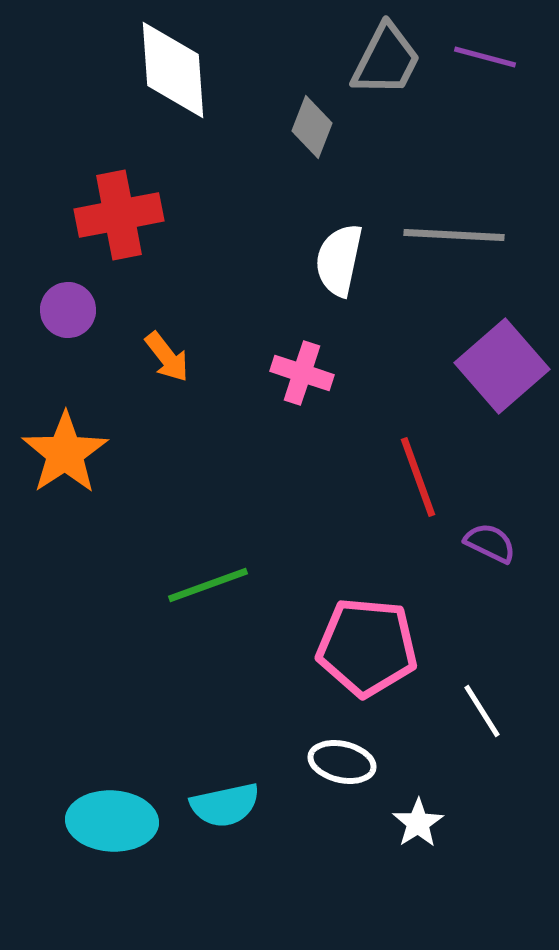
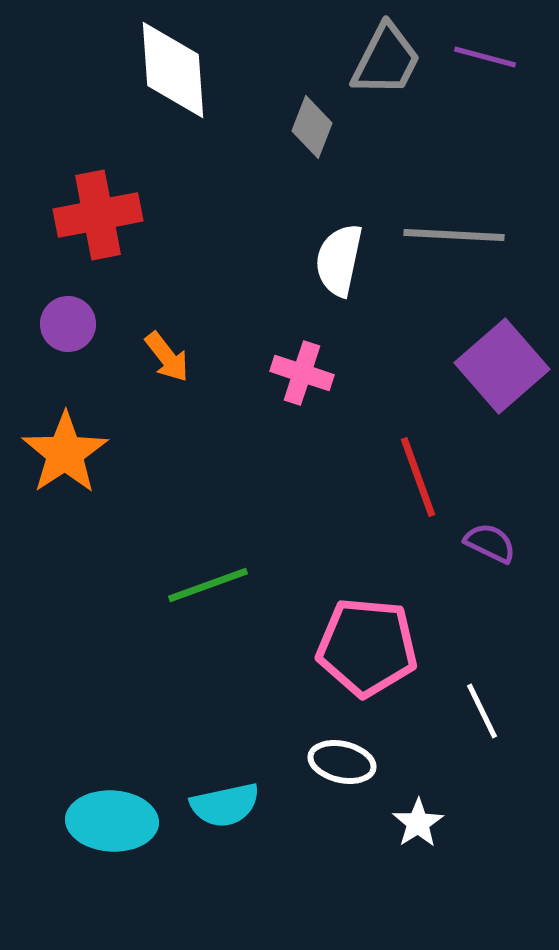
red cross: moved 21 px left
purple circle: moved 14 px down
white line: rotated 6 degrees clockwise
